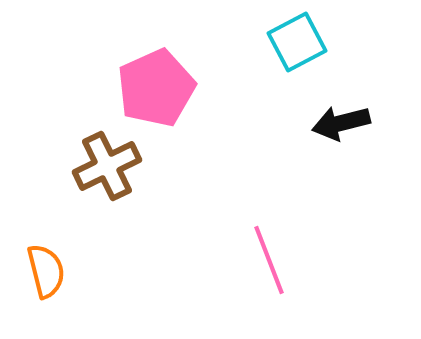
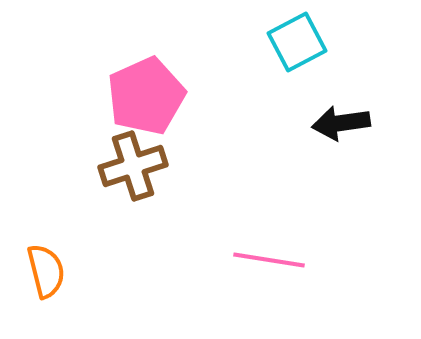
pink pentagon: moved 10 px left, 8 px down
black arrow: rotated 6 degrees clockwise
brown cross: moved 26 px right; rotated 8 degrees clockwise
pink line: rotated 60 degrees counterclockwise
